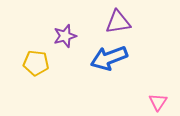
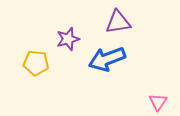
purple star: moved 3 px right, 3 px down
blue arrow: moved 2 px left, 1 px down
